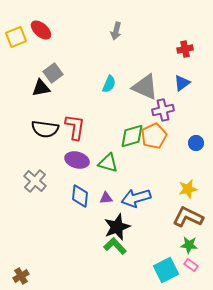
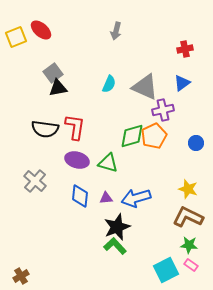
black triangle: moved 17 px right
yellow star: rotated 30 degrees clockwise
